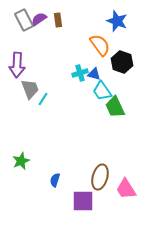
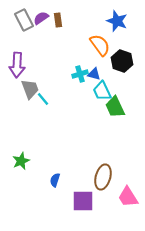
purple semicircle: moved 2 px right, 1 px up
black hexagon: moved 1 px up
cyan cross: moved 1 px down
cyan trapezoid: rotated 10 degrees clockwise
cyan line: rotated 72 degrees counterclockwise
brown ellipse: moved 3 px right
pink trapezoid: moved 2 px right, 8 px down
